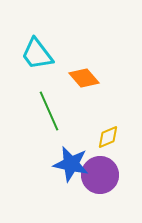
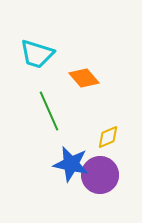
cyan trapezoid: rotated 36 degrees counterclockwise
